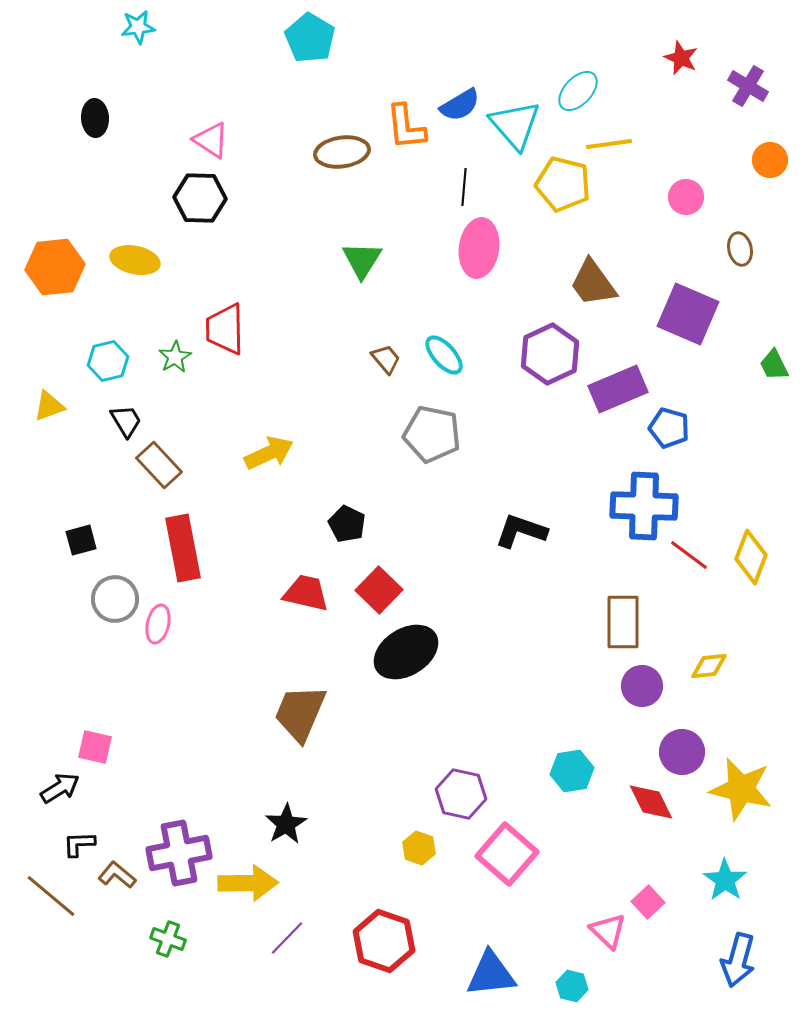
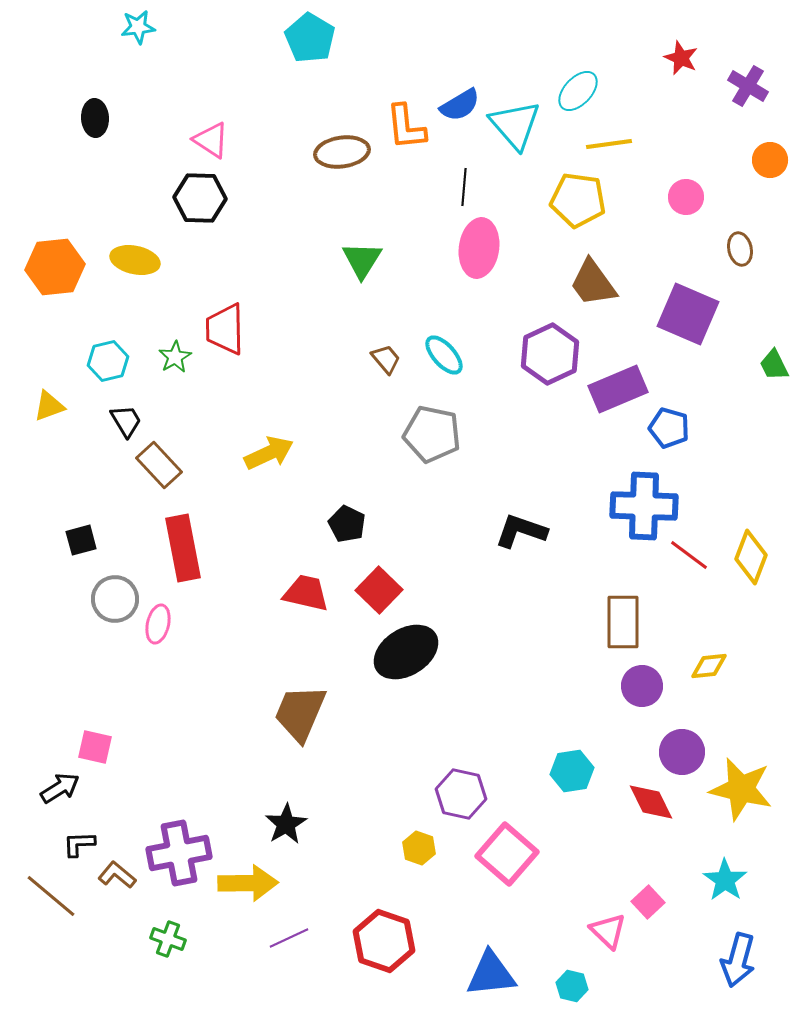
yellow pentagon at (563, 184): moved 15 px right, 16 px down; rotated 6 degrees counterclockwise
purple line at (287, 938): moved 2 px right; rotated 21 degrees clockwise
